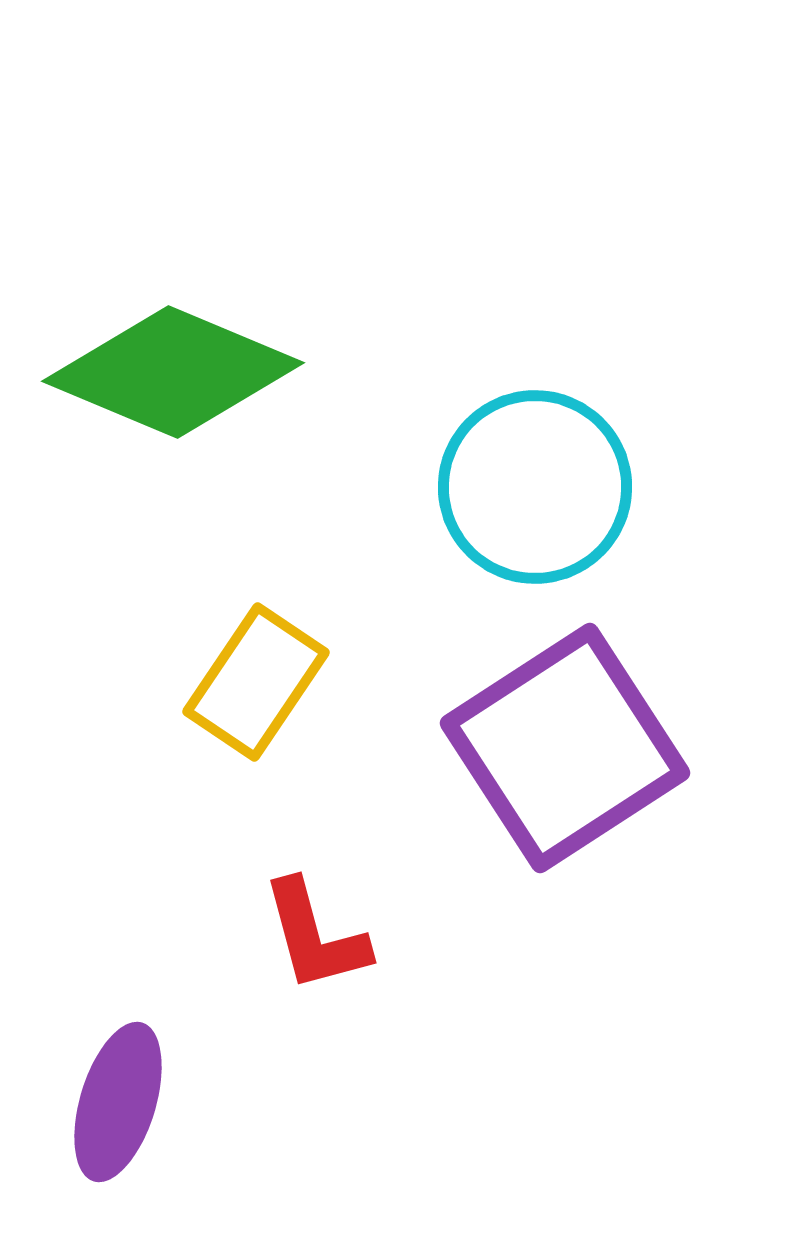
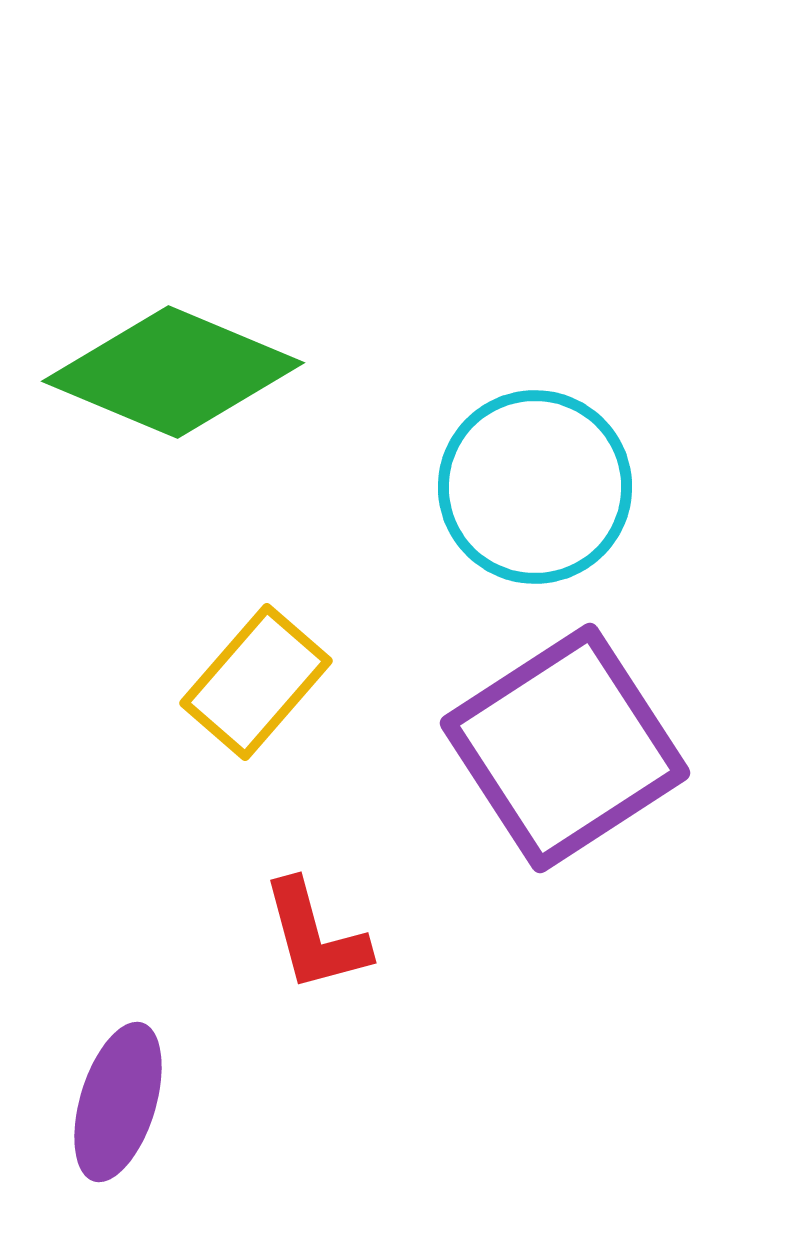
yellow rectangle: rotated 7 degrees clockwise
